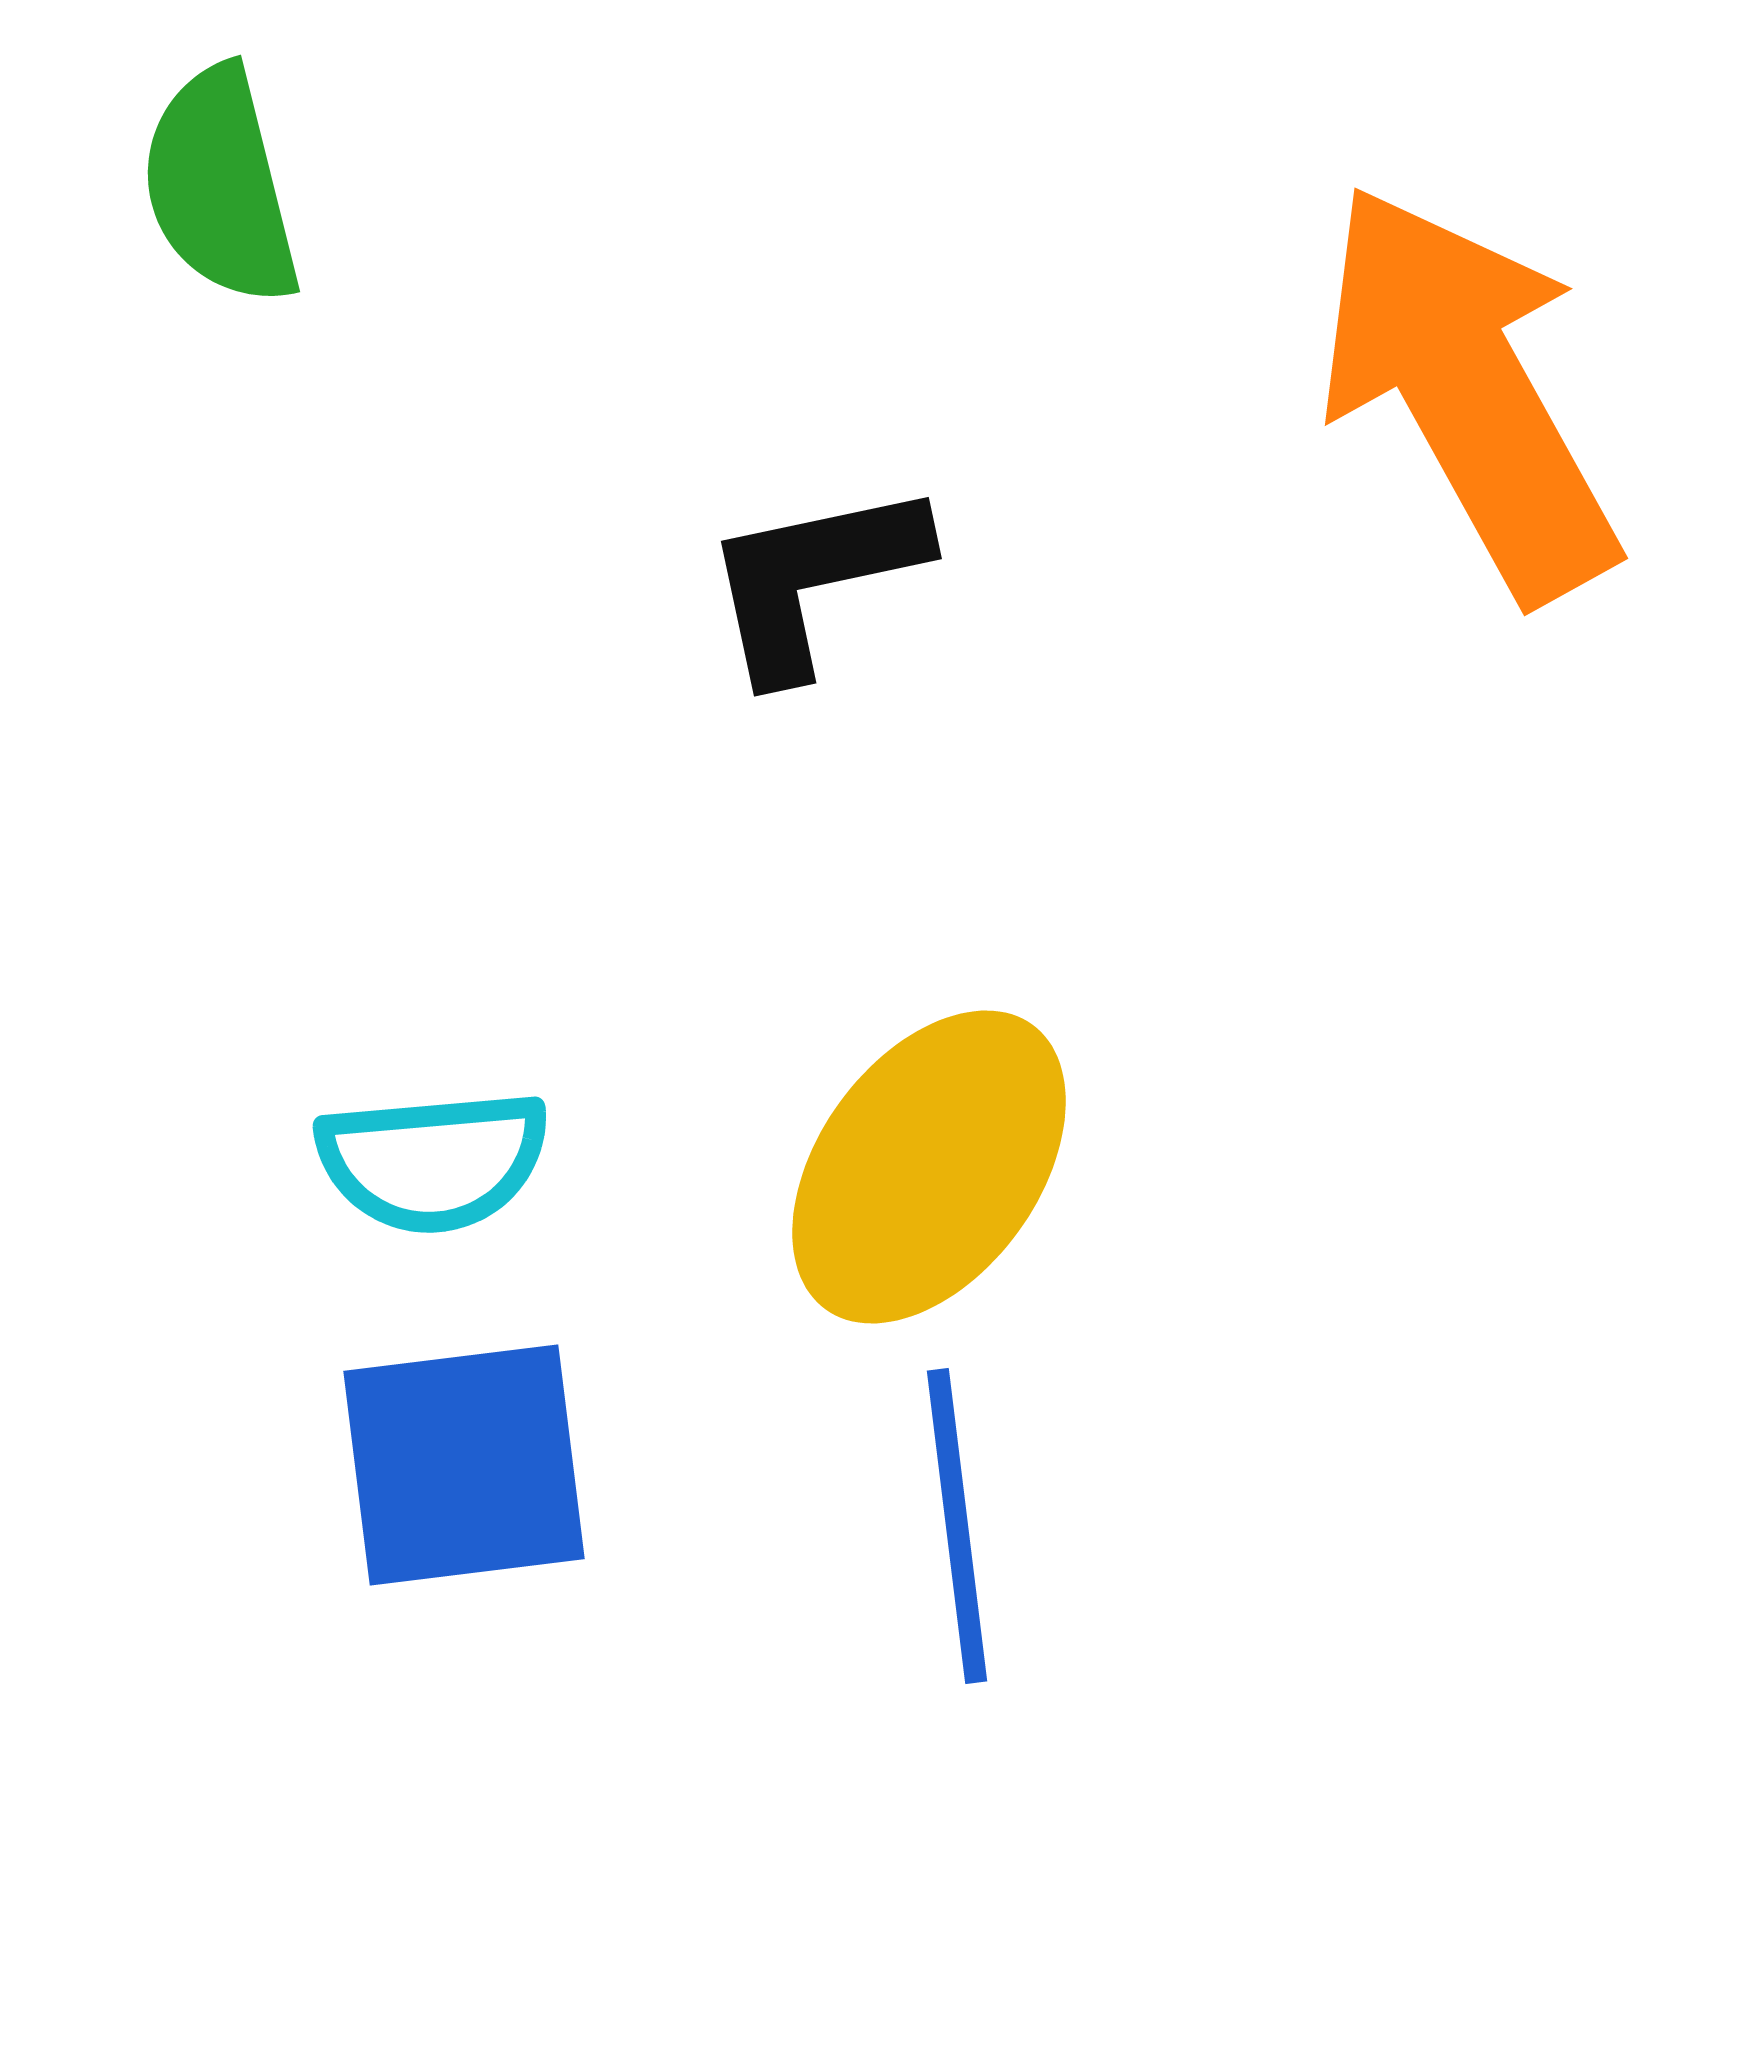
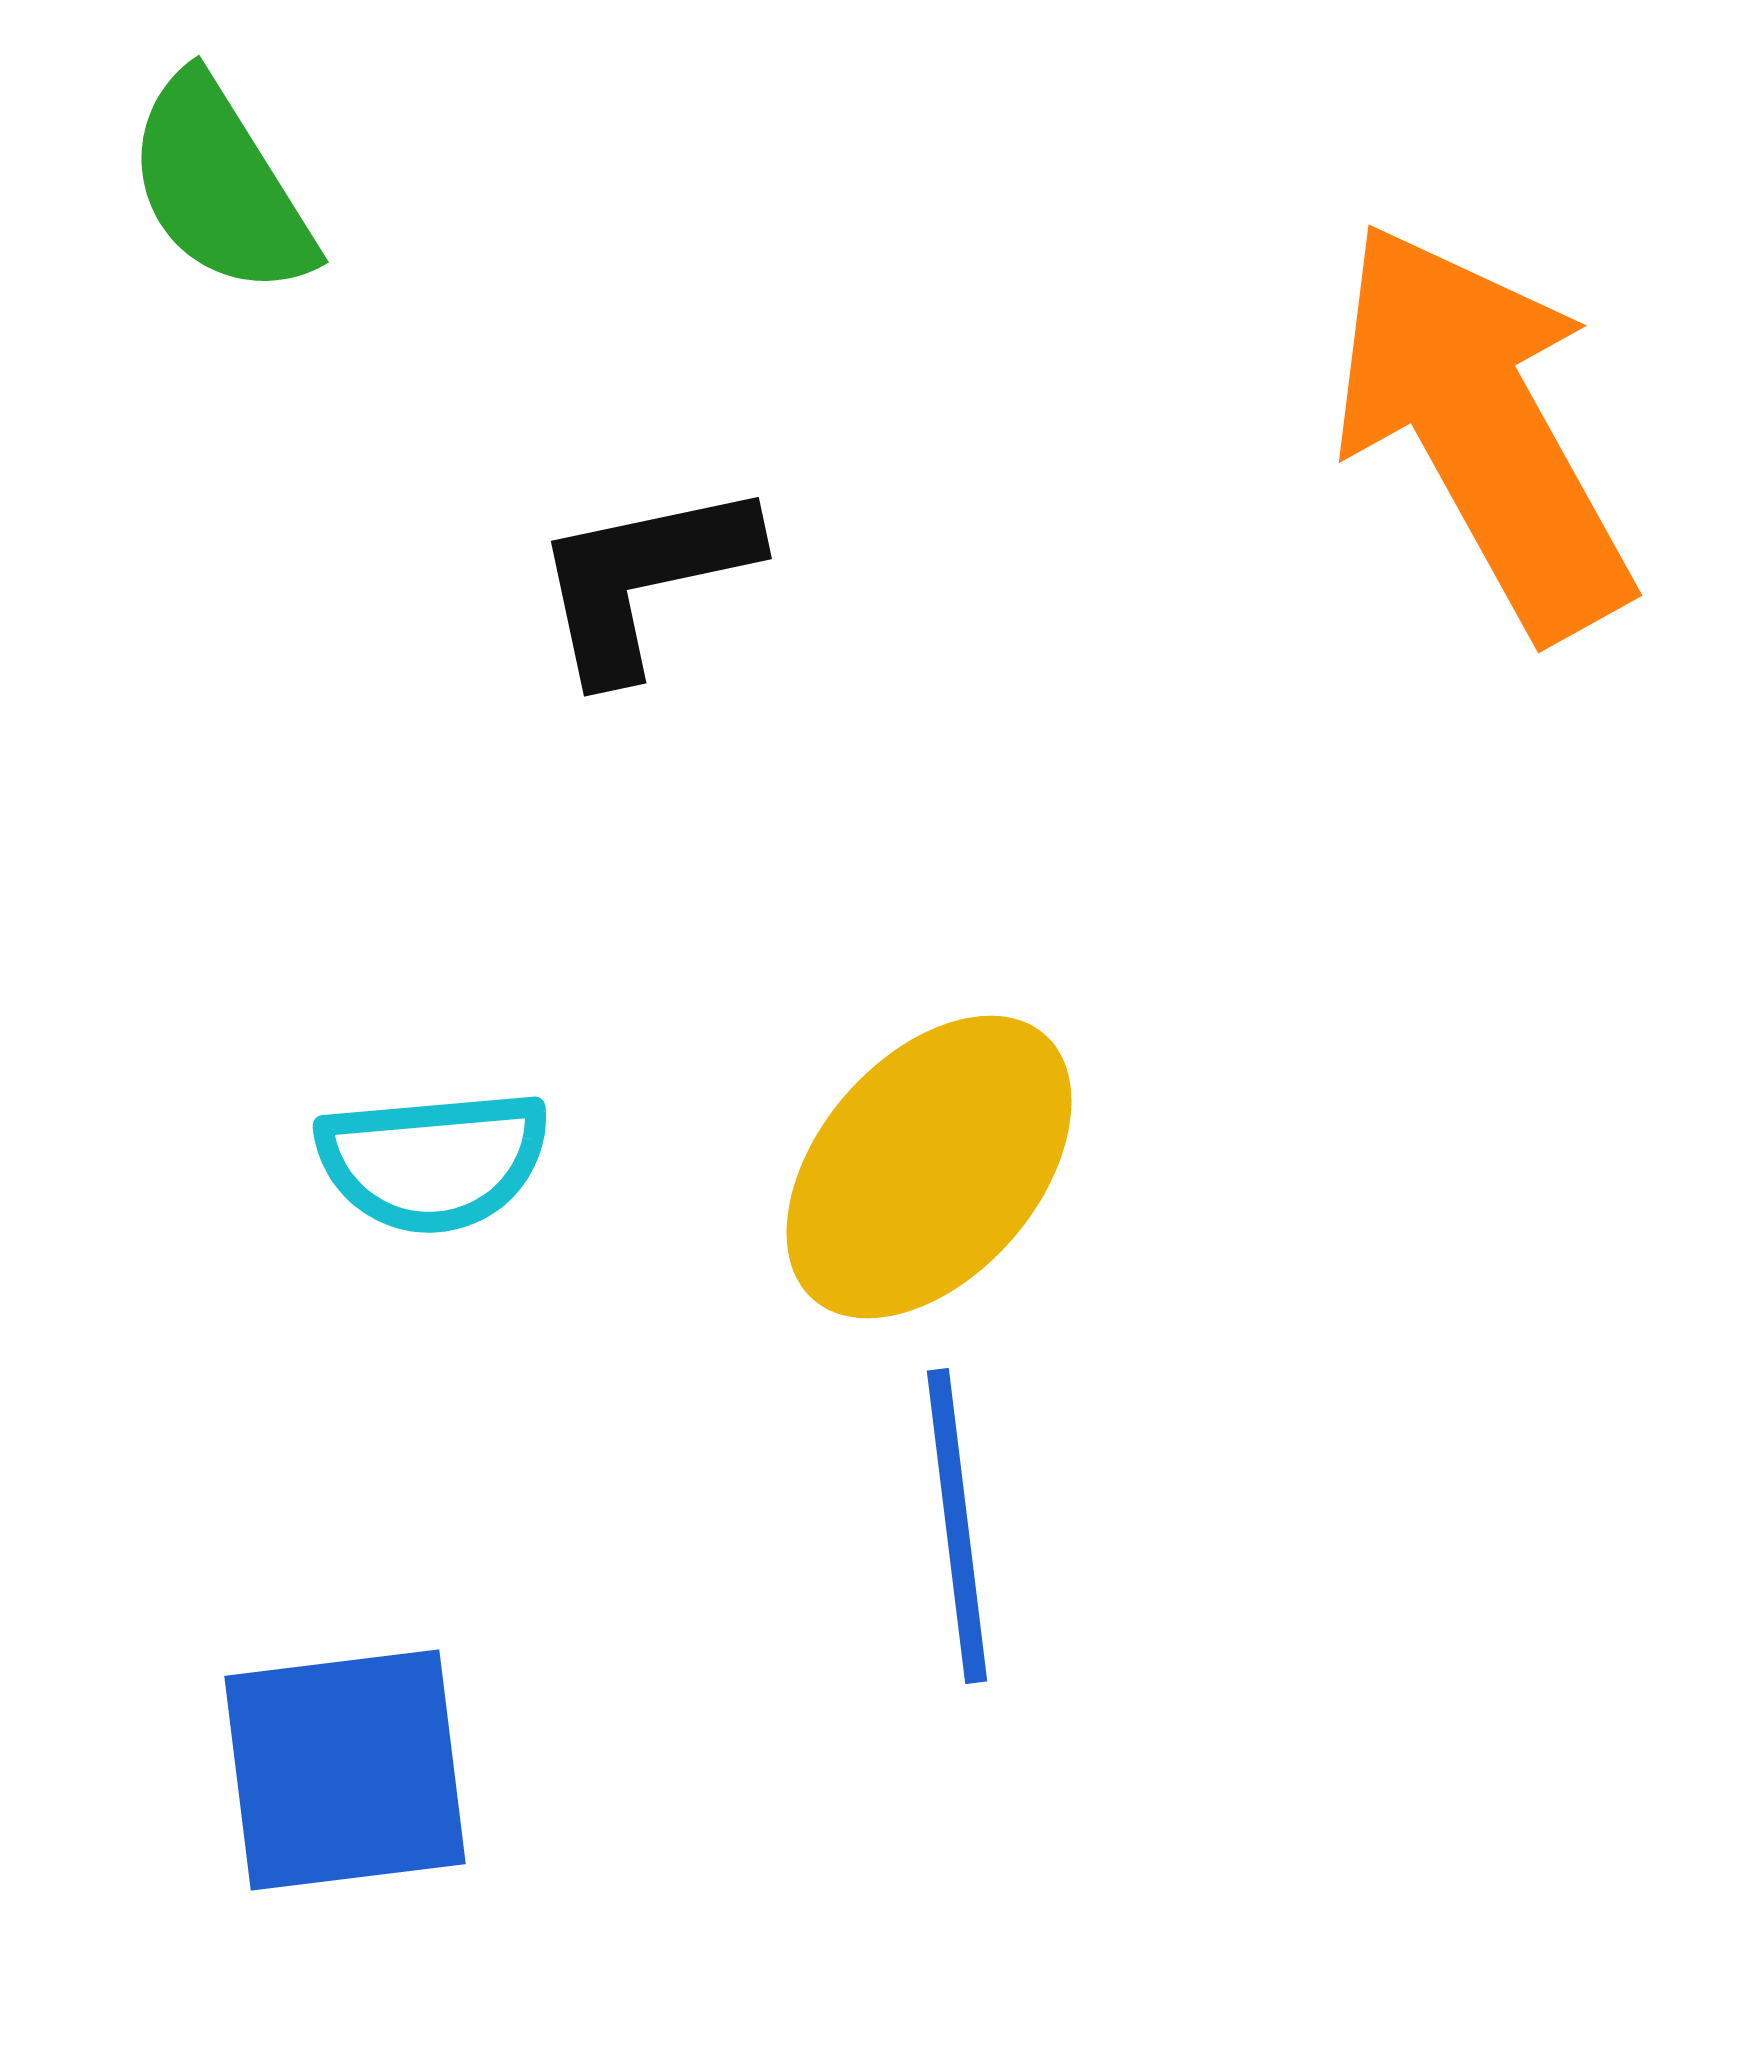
green semicircle: rotated 18 degrees counterclockwise
orange arrow: moved 14 px right, 37 px down
black L-shape: moved 170 px left
yellow ellipse: rotated 5 degrees clockwise
blue square: moved 119 px left, 305 px down
